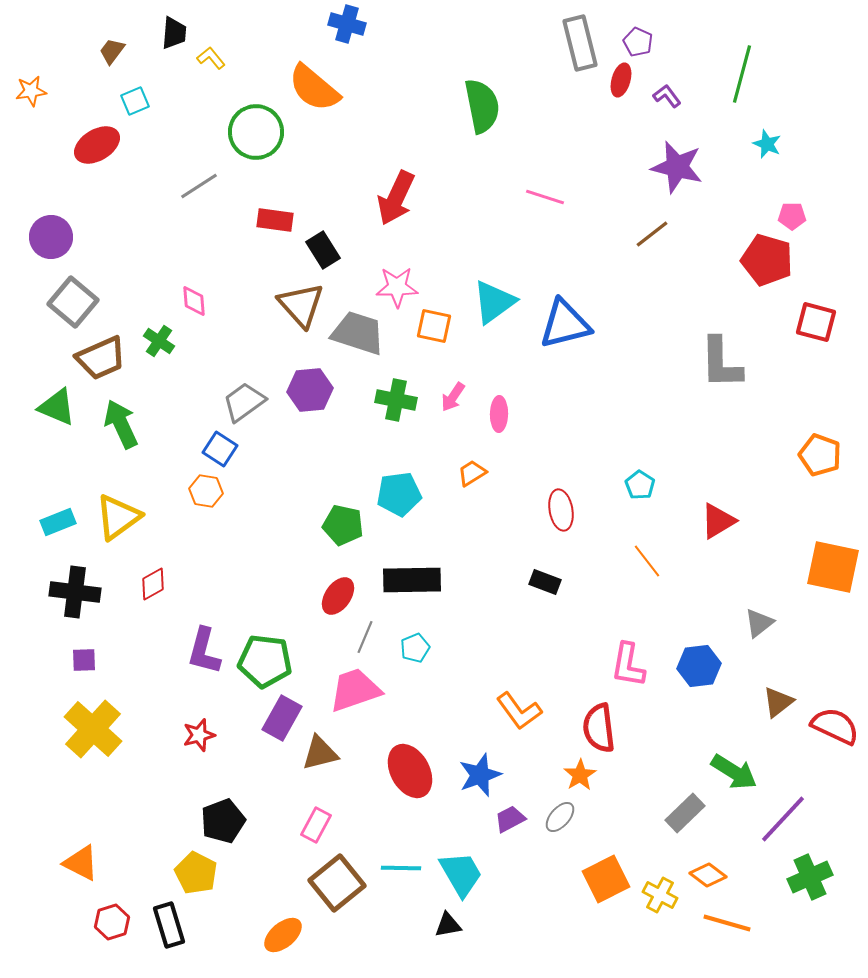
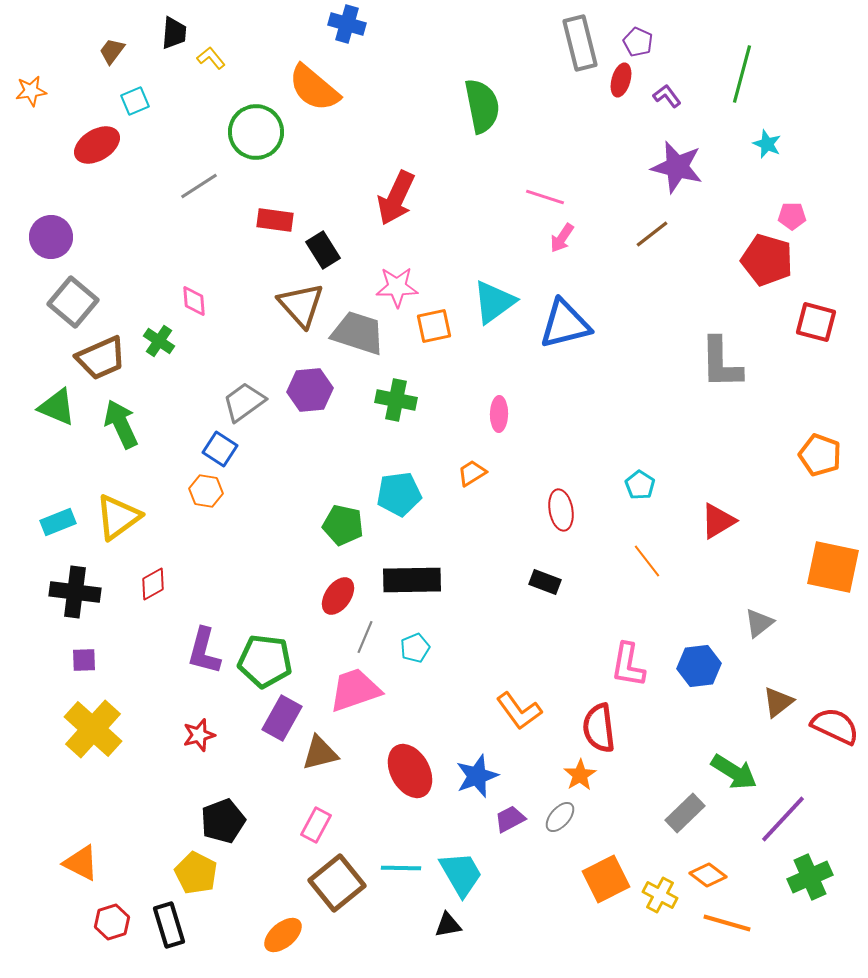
orange square at (434, 326): rotated 24 degrees counterclockwise
pink arrow at (453, 397): moved 109 px right, 159 px up
blue star at (480, 775): moved 3 px left, 1 px down
